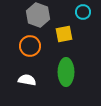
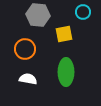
gray hexagon: rotated 15 degrees counterclockwise
orange circle: moved 5 px left, 3 px down
white semicircle: moved 1 px right, 1 px up
